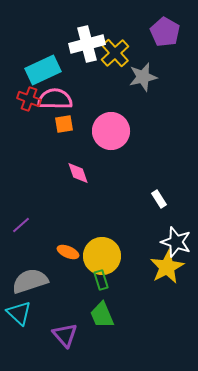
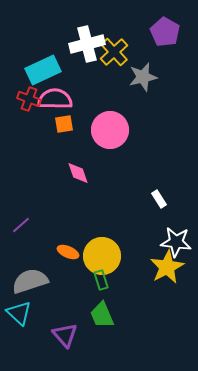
yellow cross: moved 1 px left, 1 px up
pink circle: moved 1 px left, 1 px up
white star: rotated 12 degrees counterclockwise
